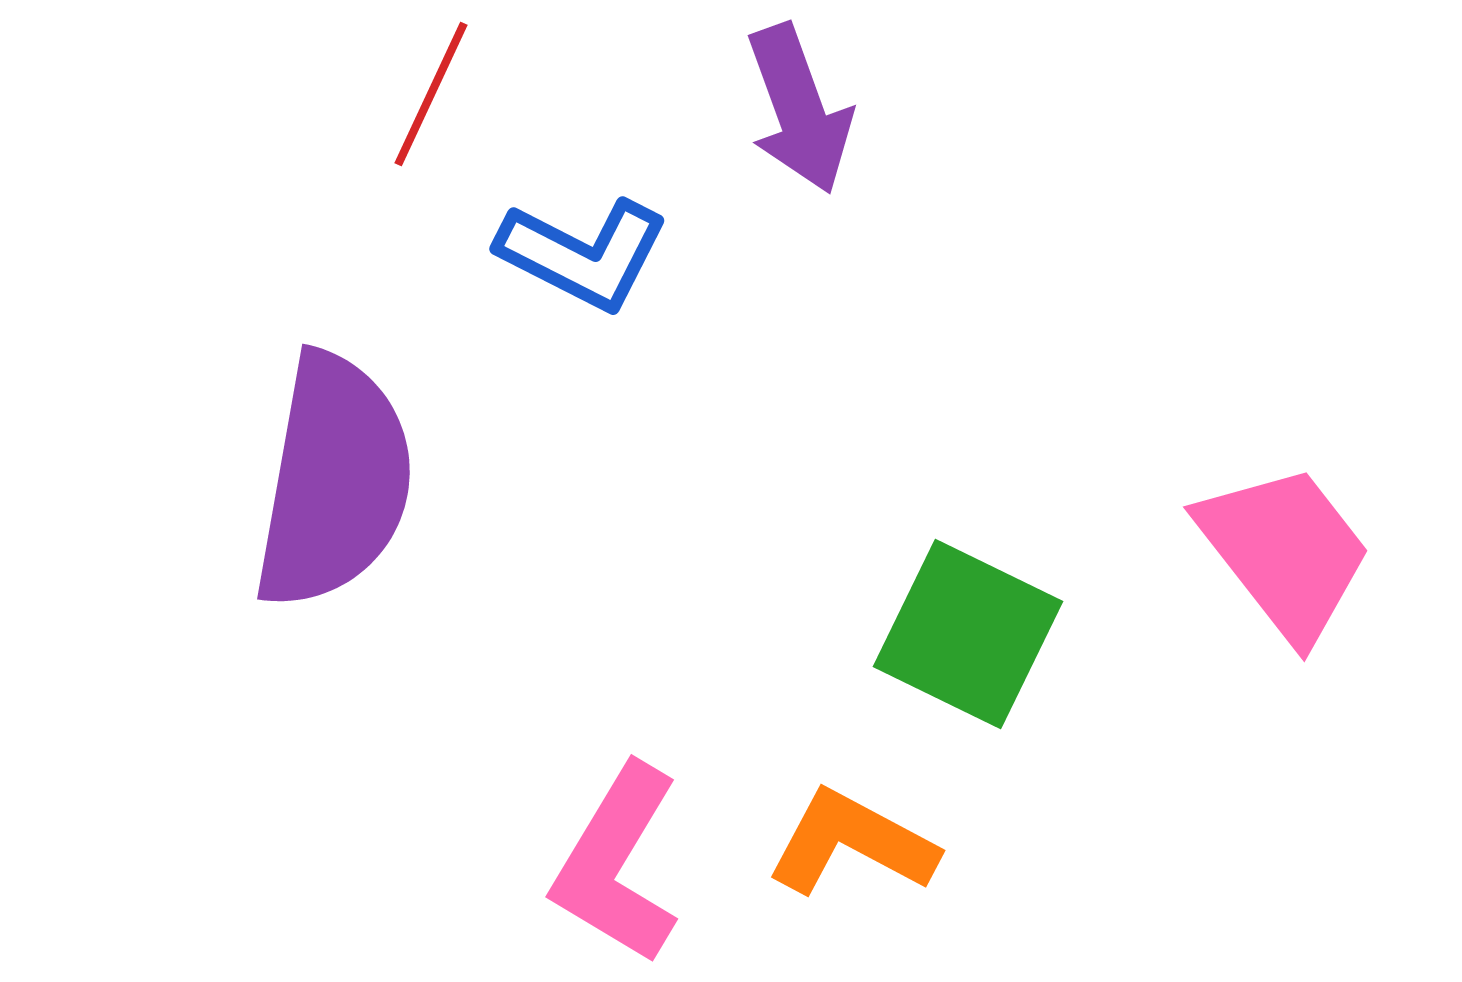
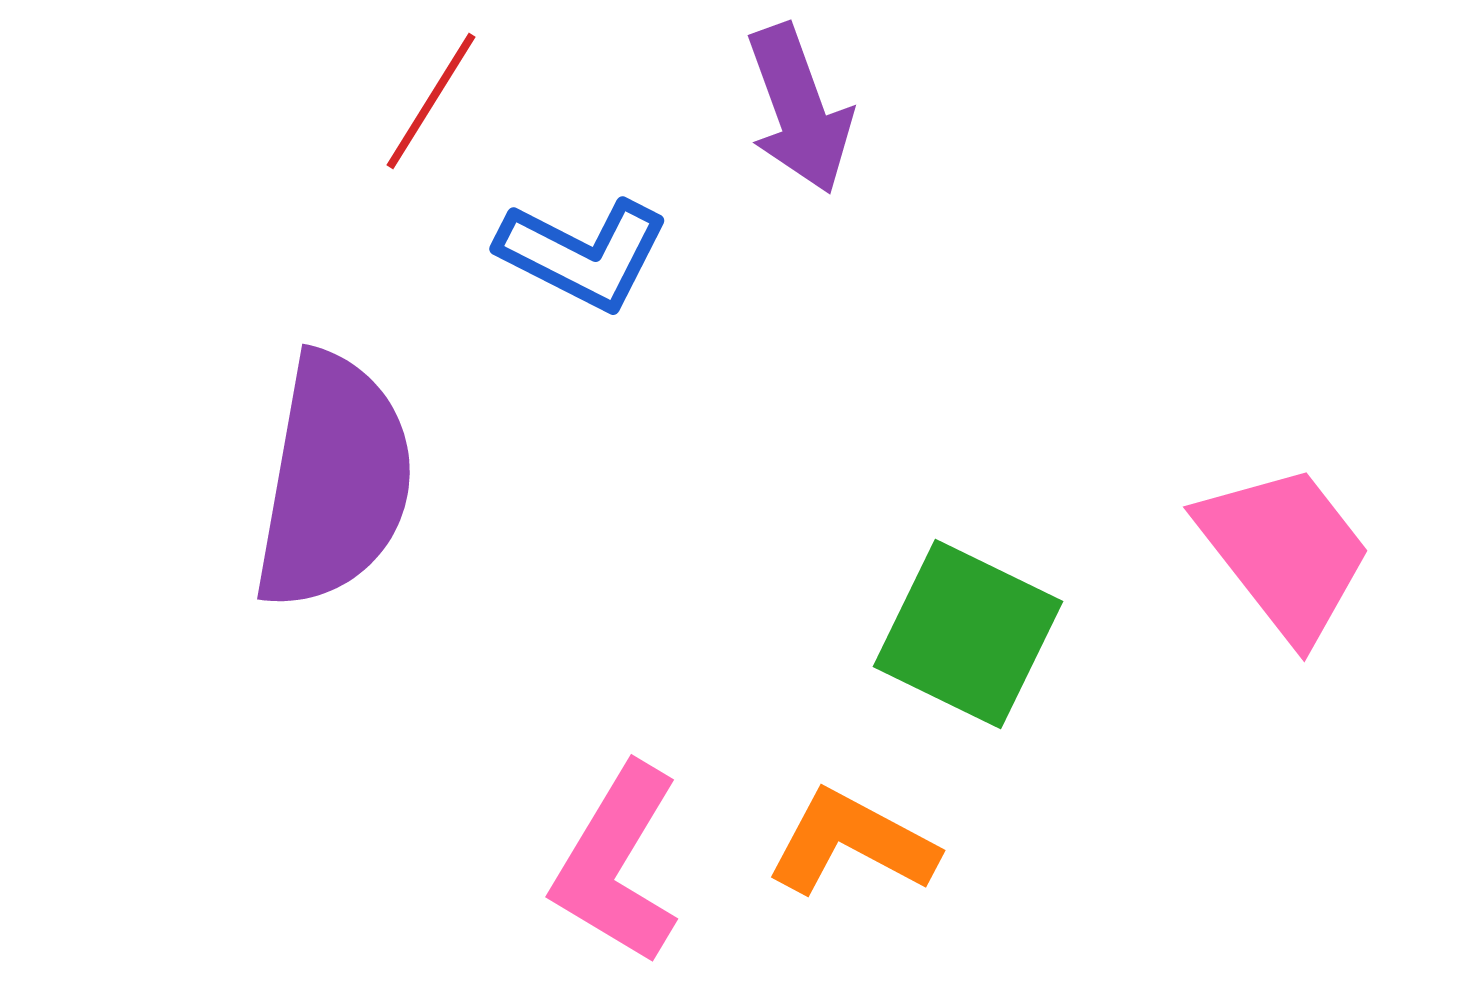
red line: moved 7 px down; rotated 7 degrees clockwise
